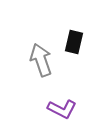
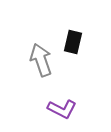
black rectangle: moved 1 px left
